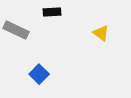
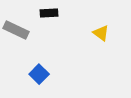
black rectangle: moved 3 px left, 1 px down
